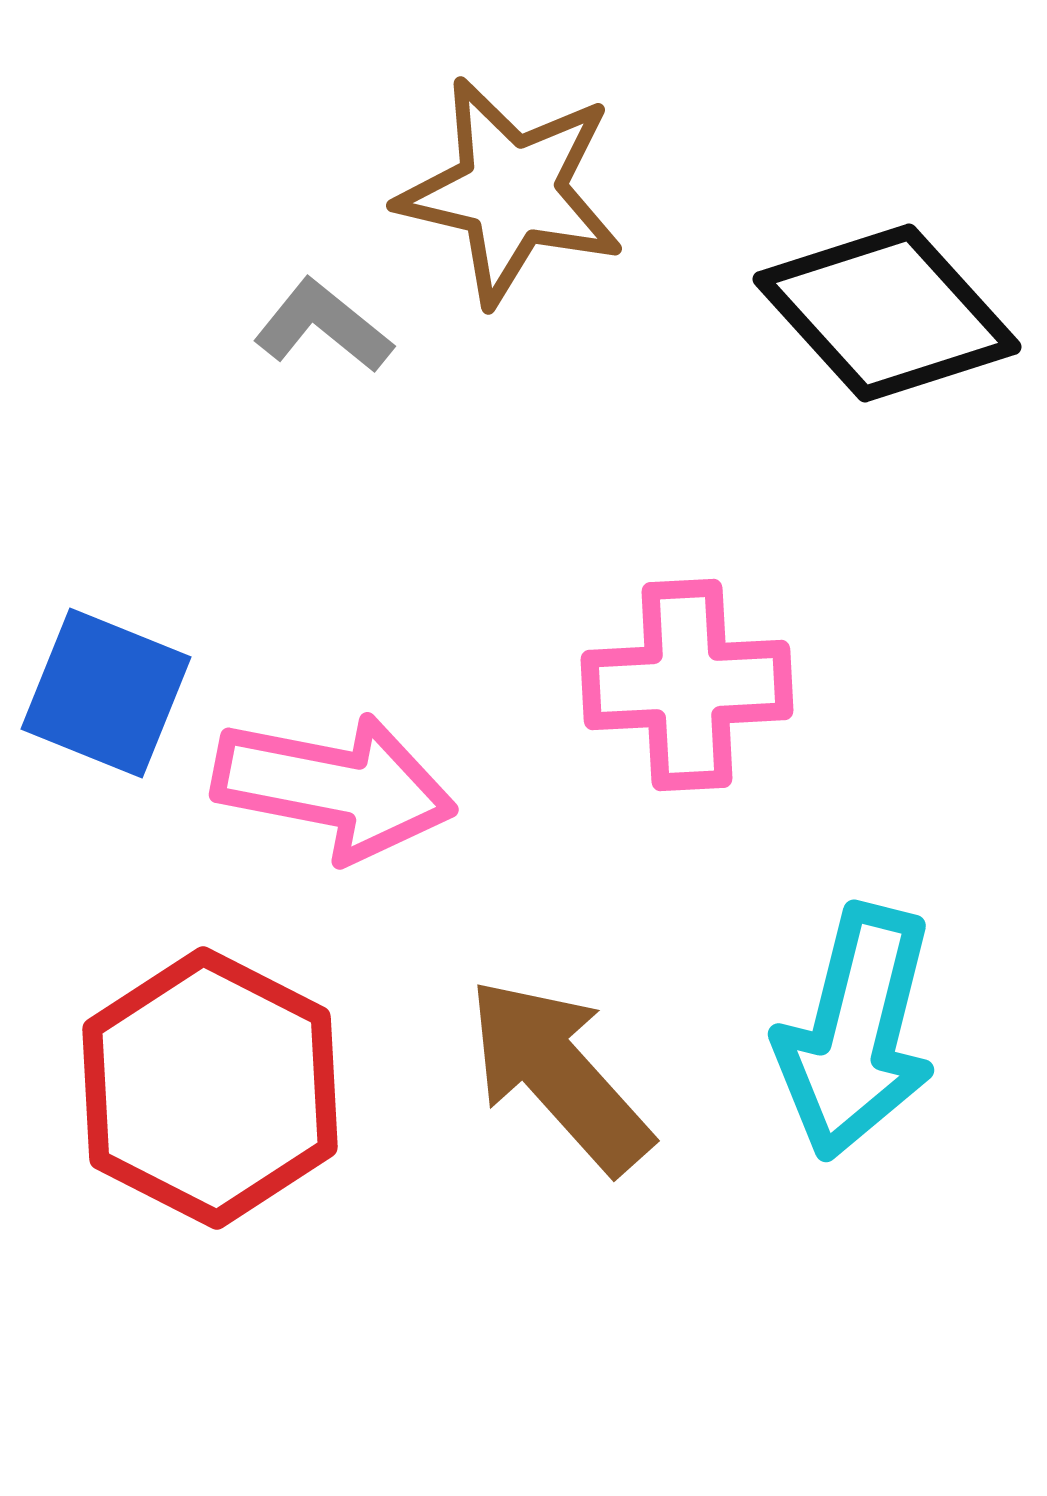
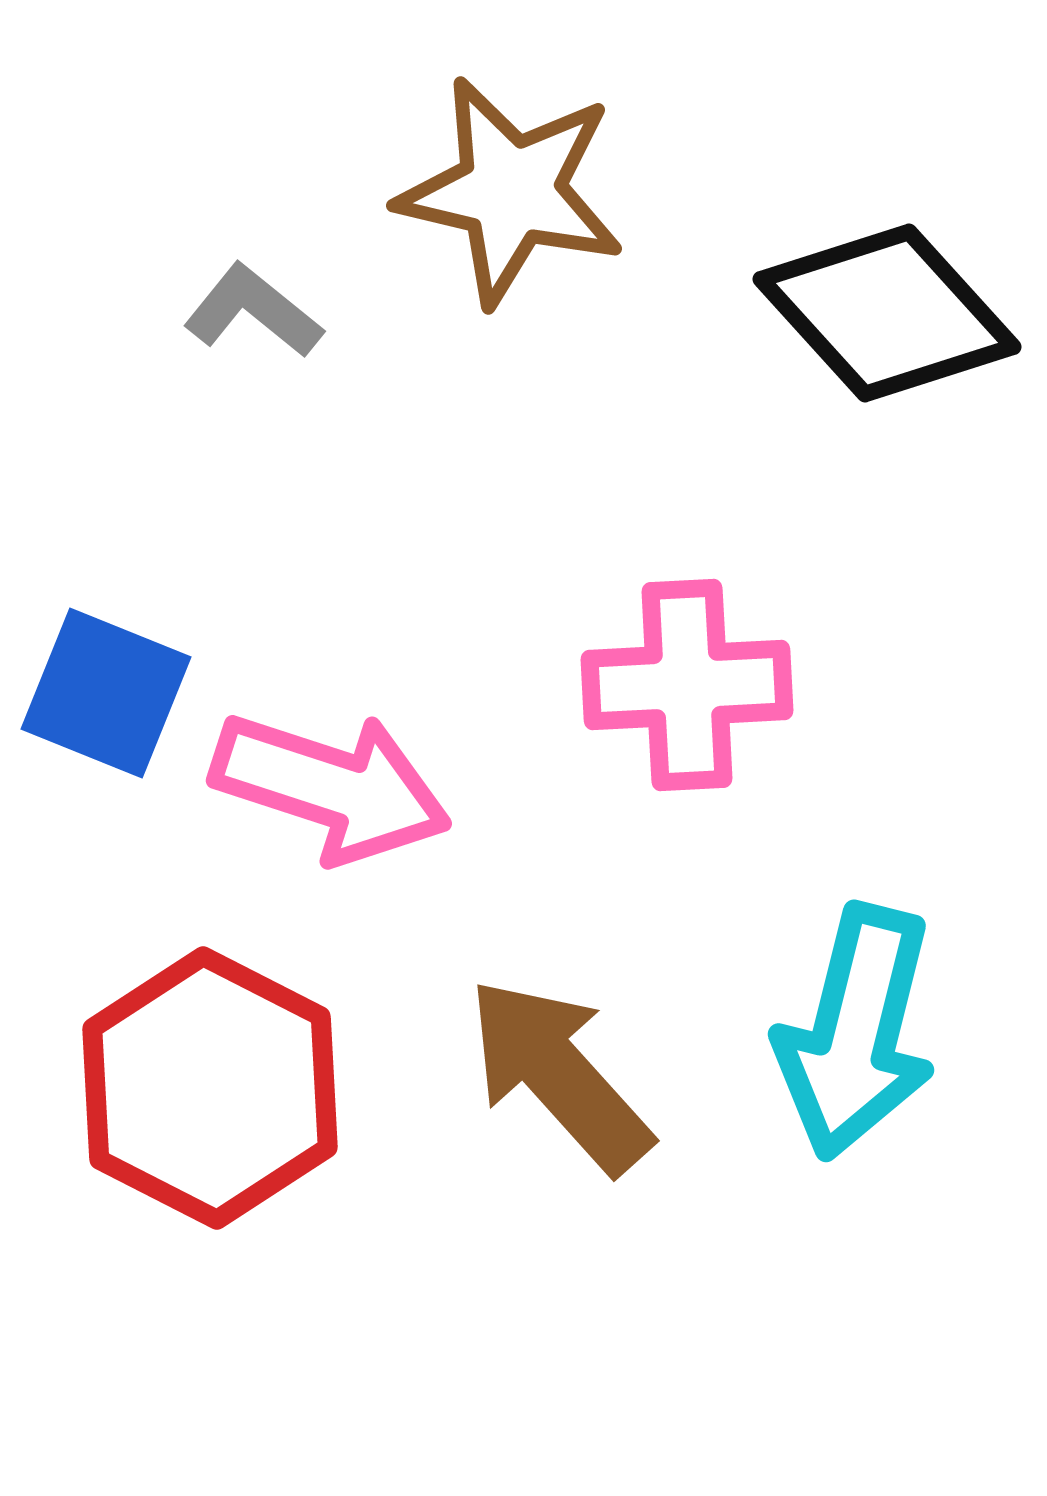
gray L-shape: moved 70 px left, 15 px up
pink arrow: moved 3 px left; rotated 7 degrees clockwise
